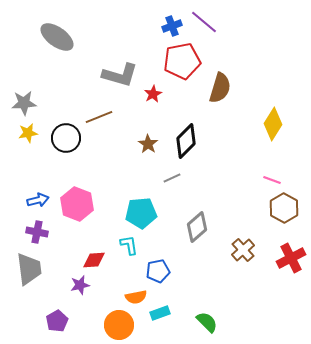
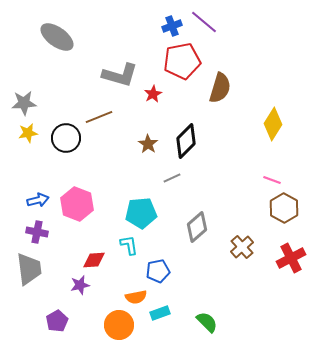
brown cross: moved 1 px left, 3 px up
